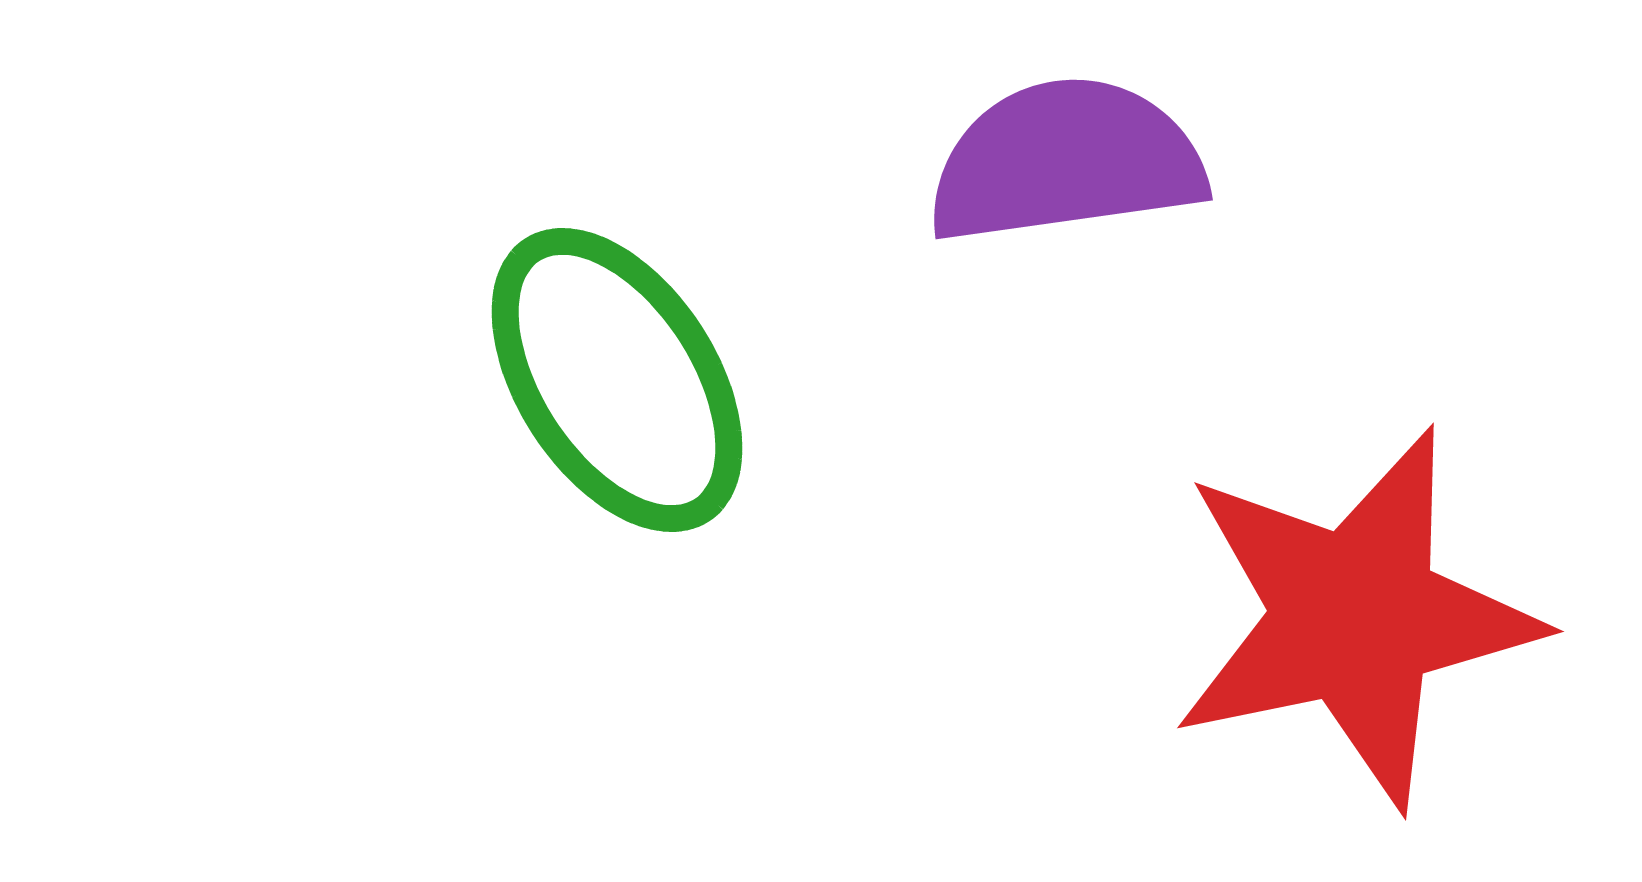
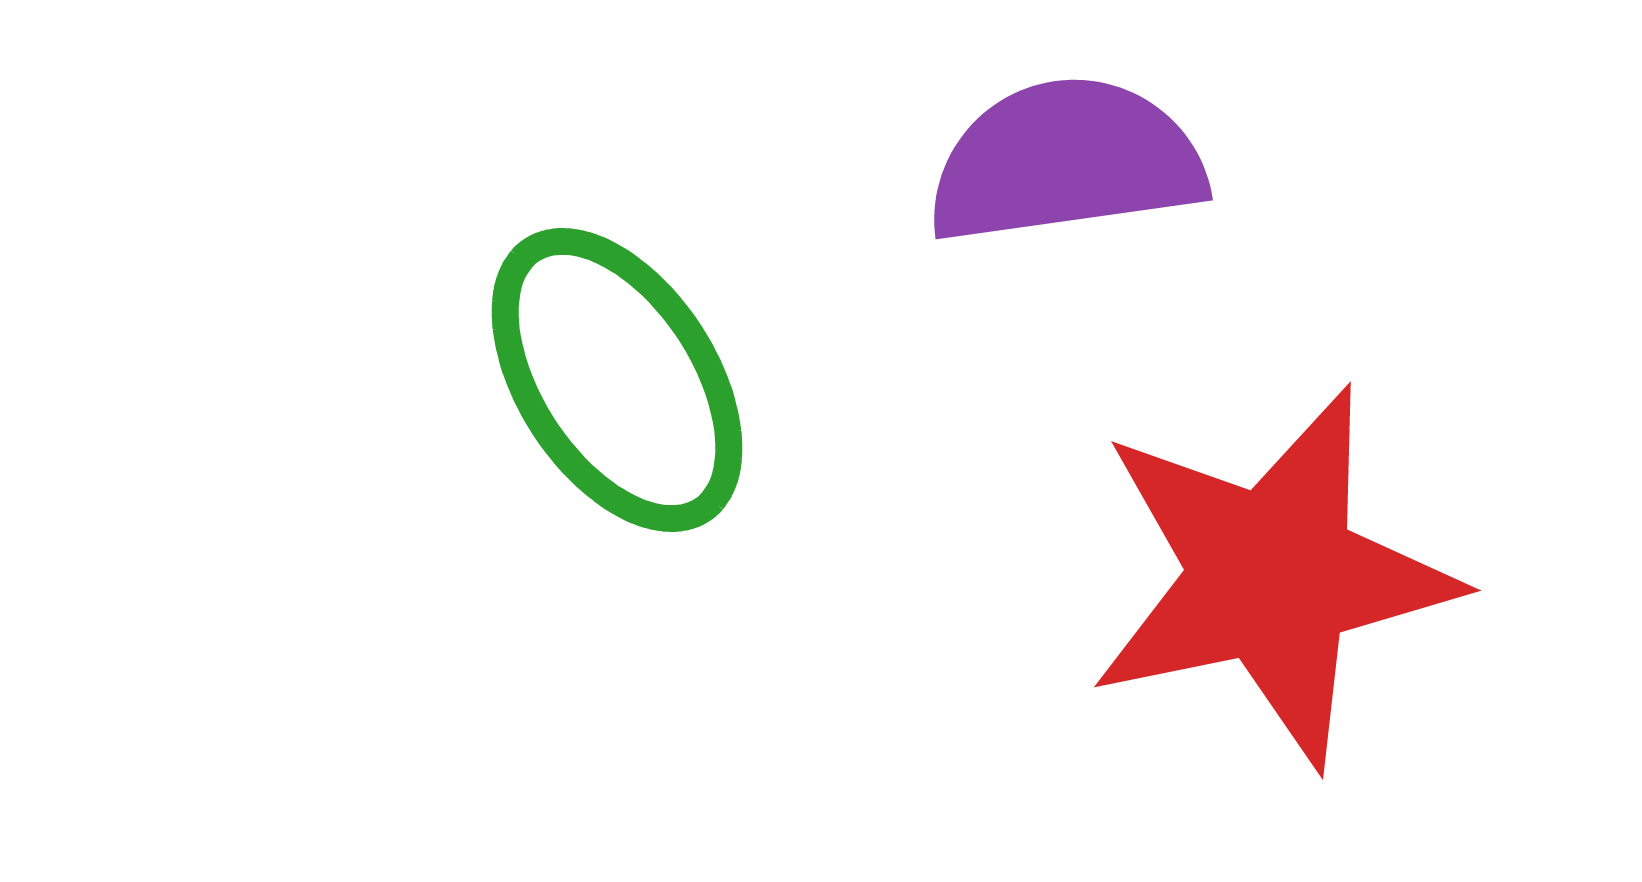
red star: moved 83 px left, 41 px up
